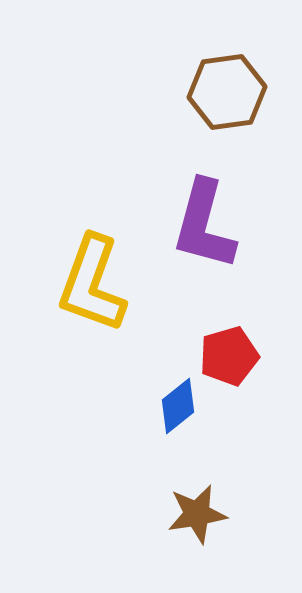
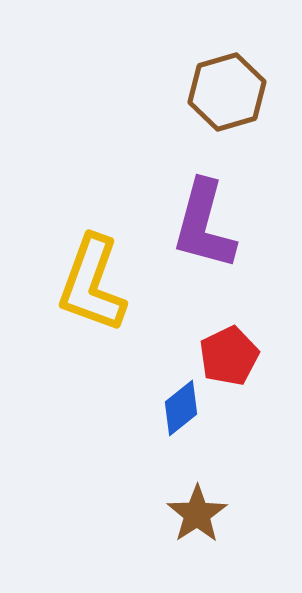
brown hexagon: rotated 8 degrees counterclockwise
red pentagon: rotated 10 degrees counterclockwise
blue diamond: moved 3 px right, 2 px down
brown star: rotated 24 degrees counterclockwise
